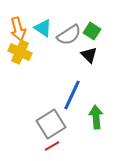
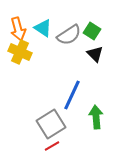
black triangle: moved 6 px right, 1 px up
